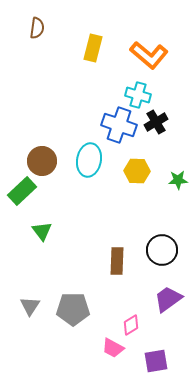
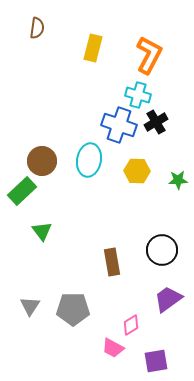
orange L-shape: rotated 102 degrees counterclockwise
brown rectangle: moved 5 px left, 1 px down; rotated 12 degrees counterclockwise
